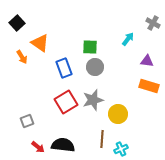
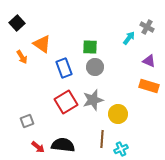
gray cross: moved 6 px left, 4 px down
cyan arrow: moved 1 px right, 1 px up
orange triangle: moved 2 px right, 1 px down
purple triangle: moved 2 px right; rotated 16 degrees clockwise
